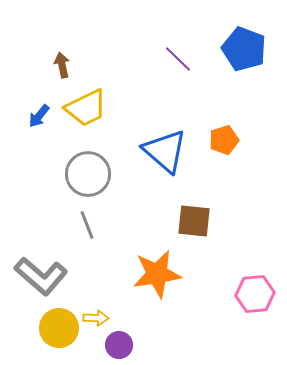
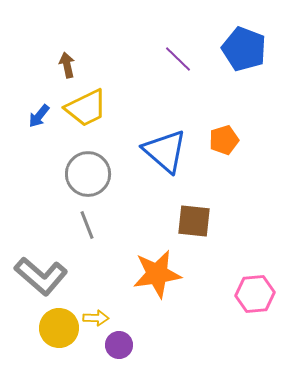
brown arrow: moved 5 px right
